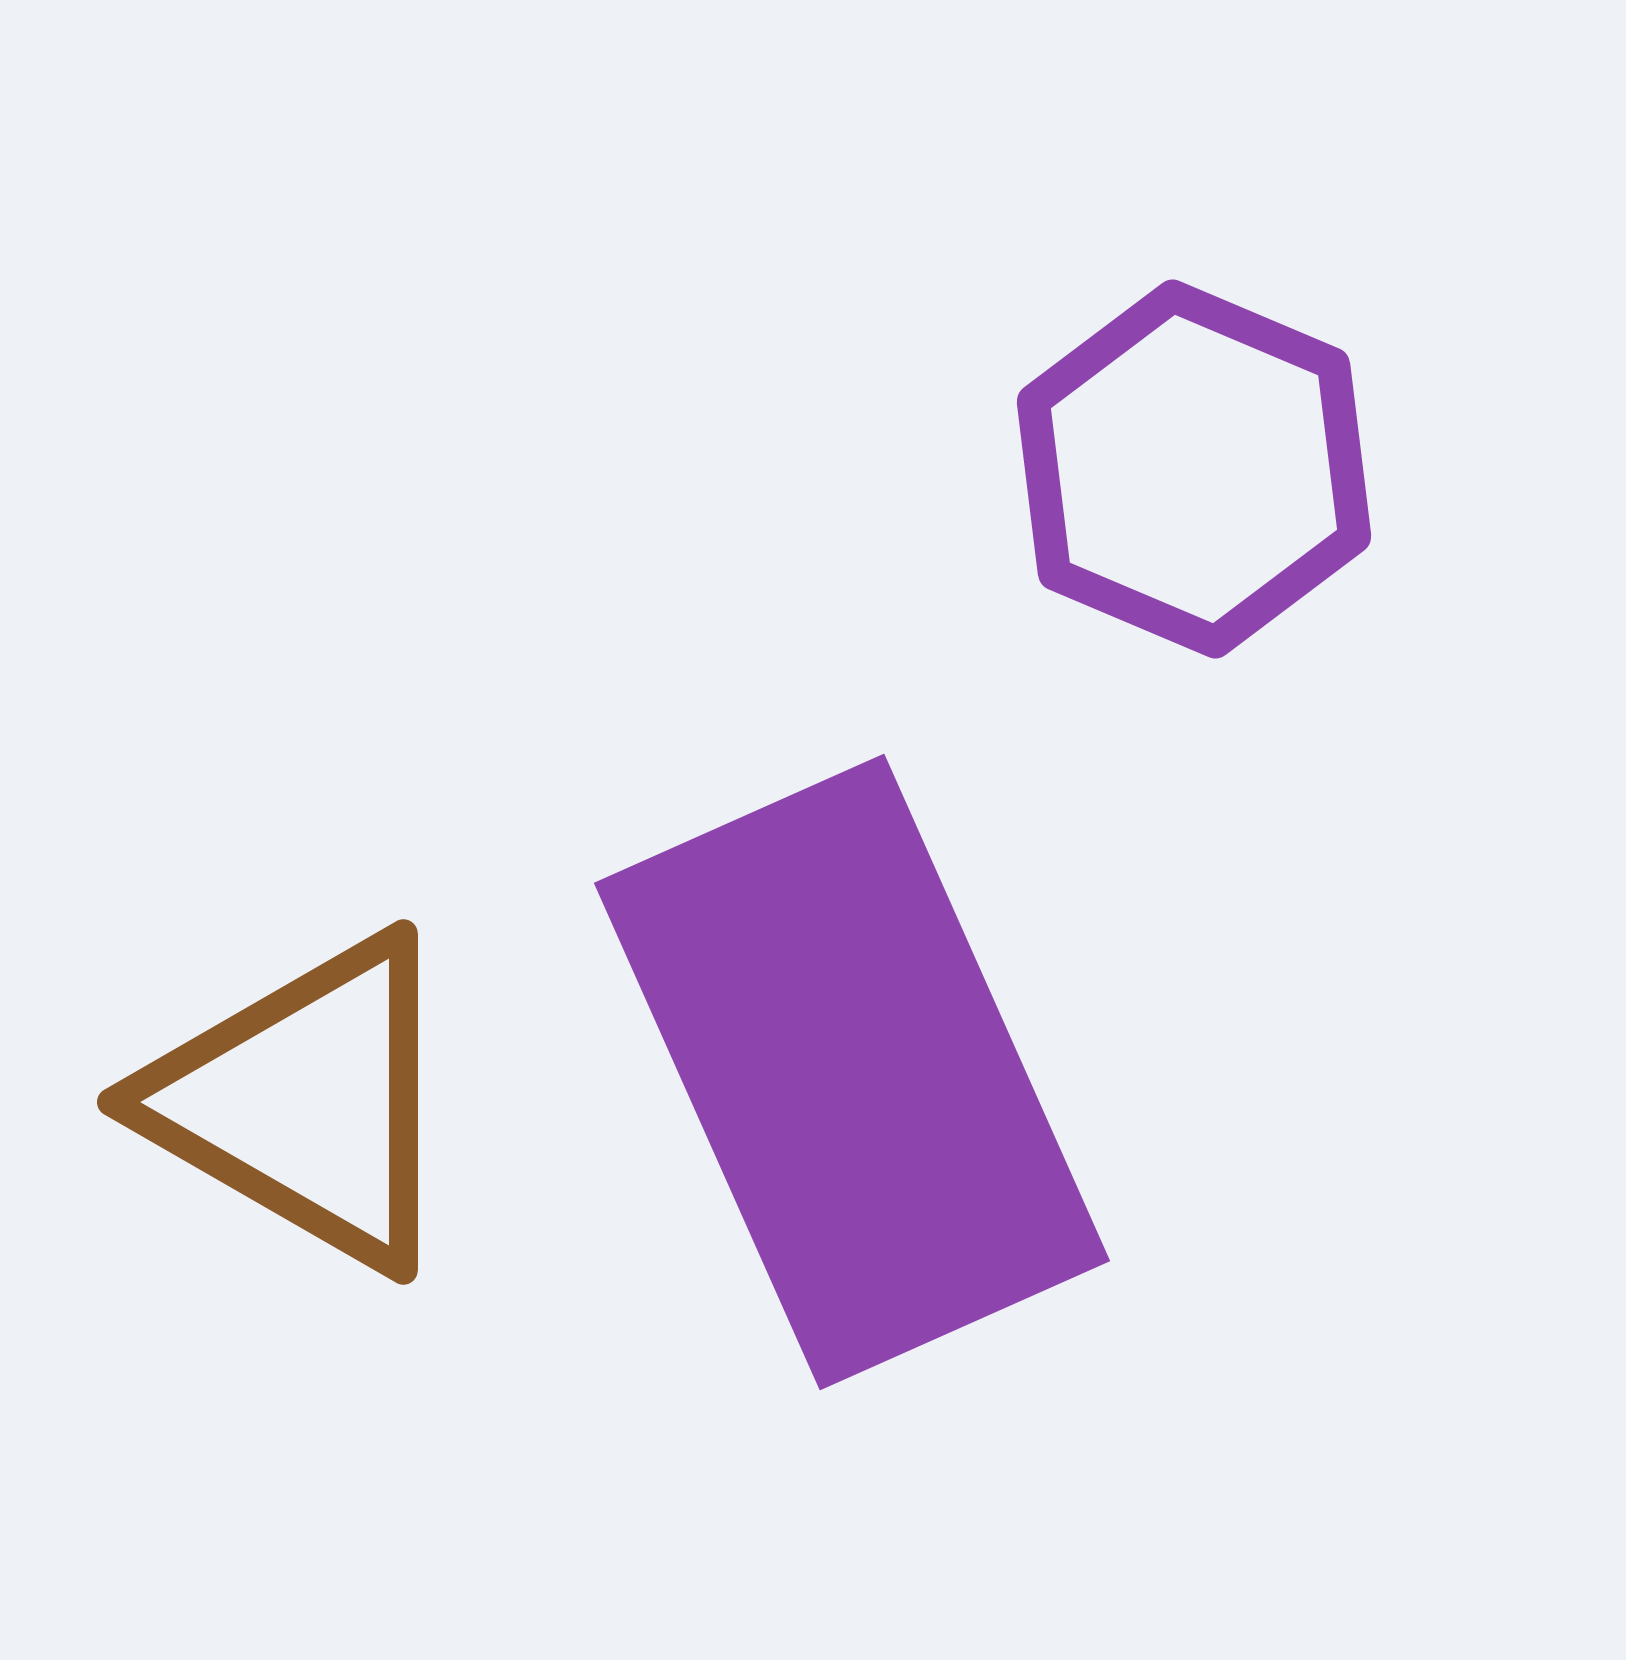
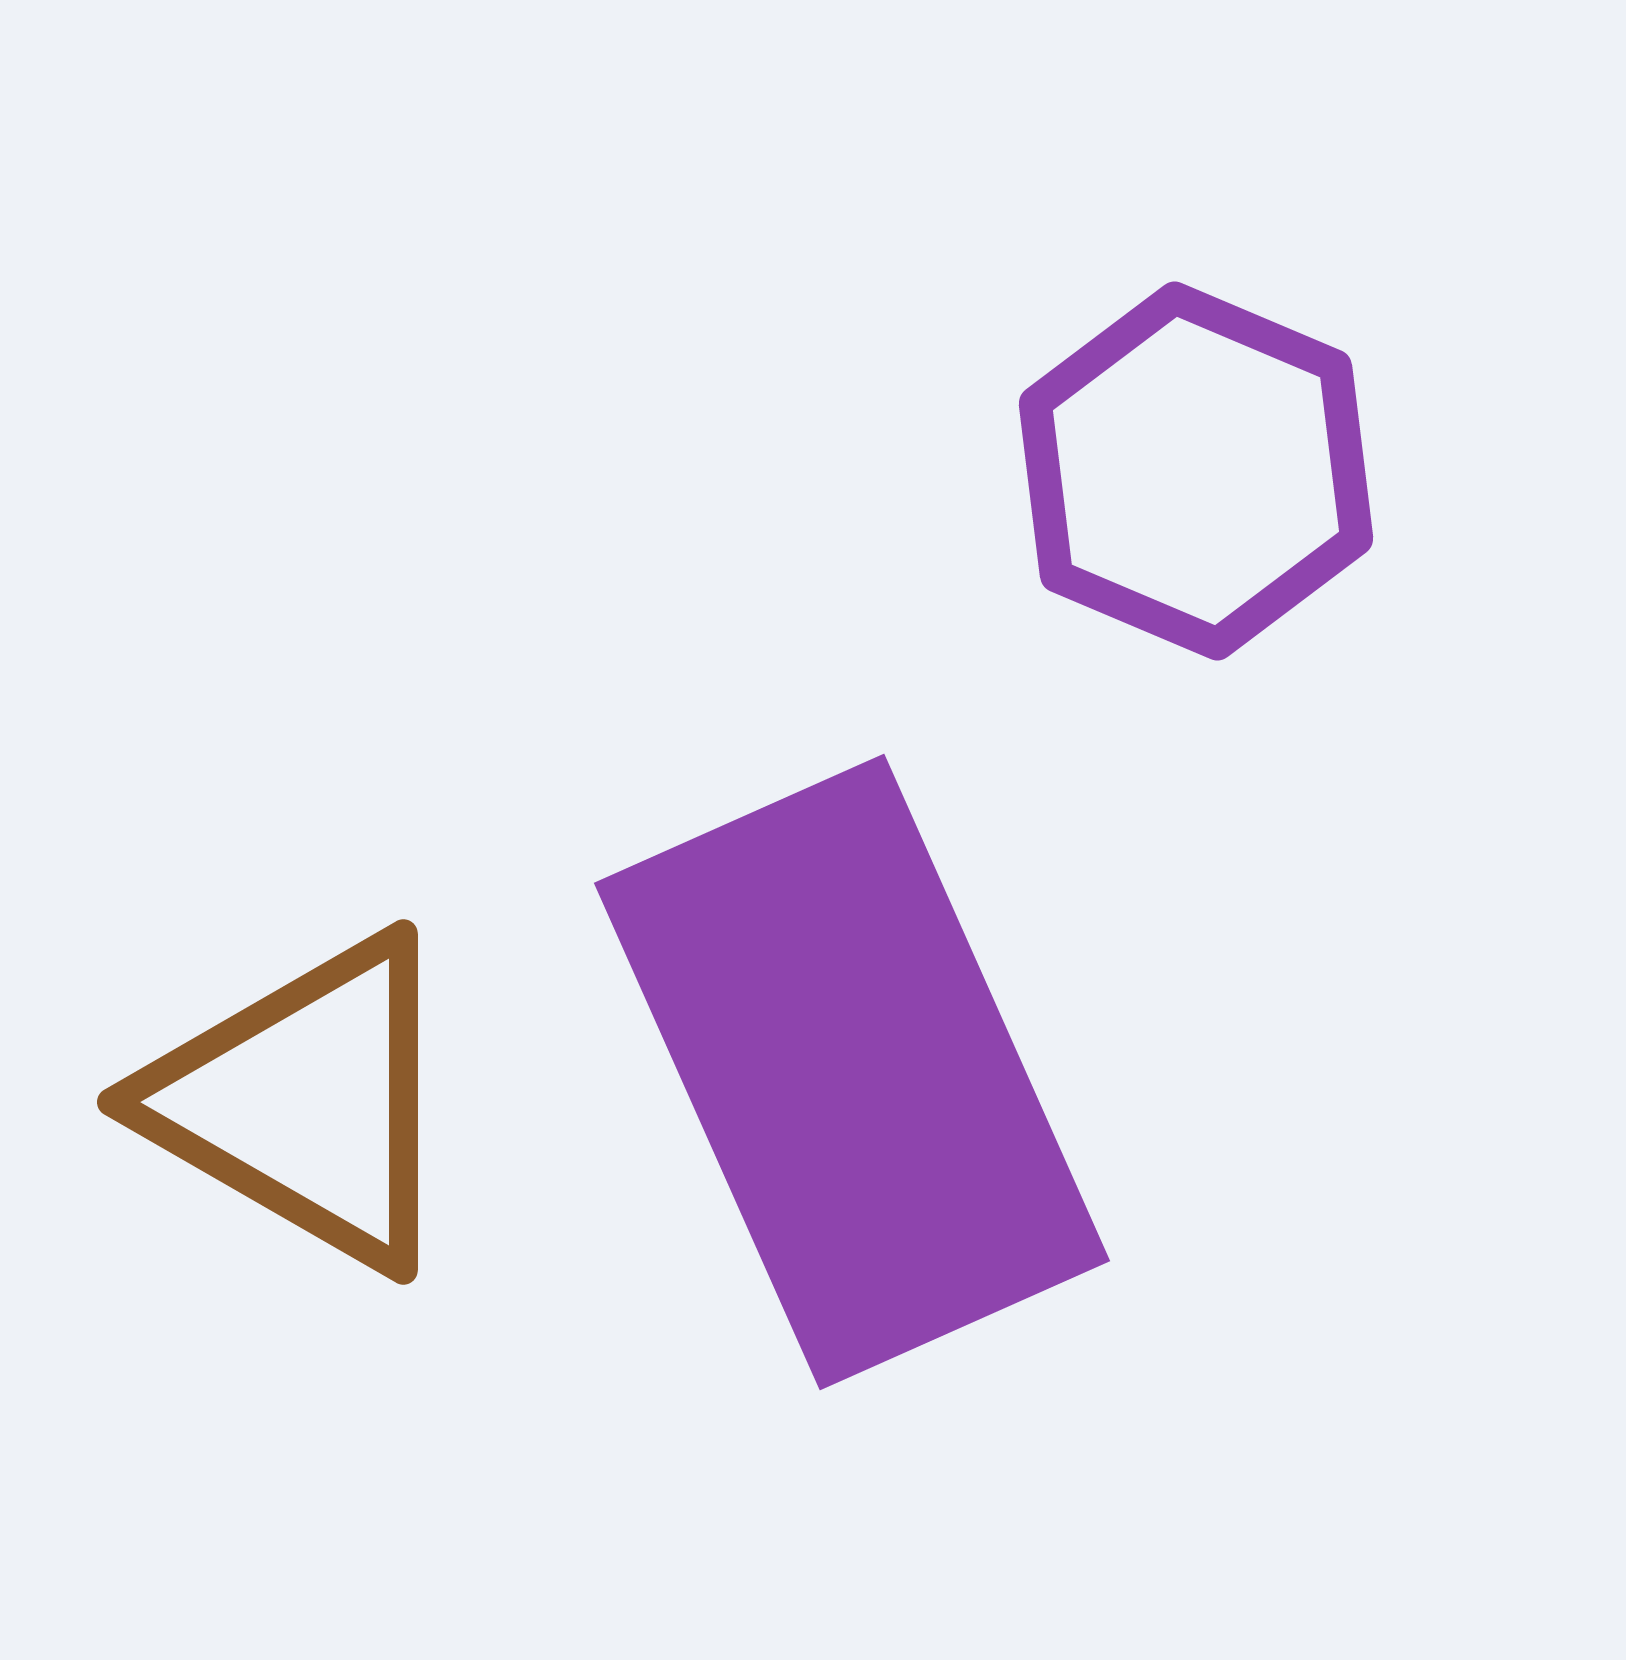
purple hexagon: moved 2 px right, 2 px down
